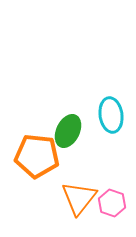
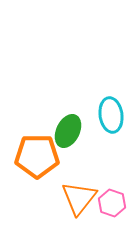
orange pentagon: rotated 6 degrees counterclockwise
